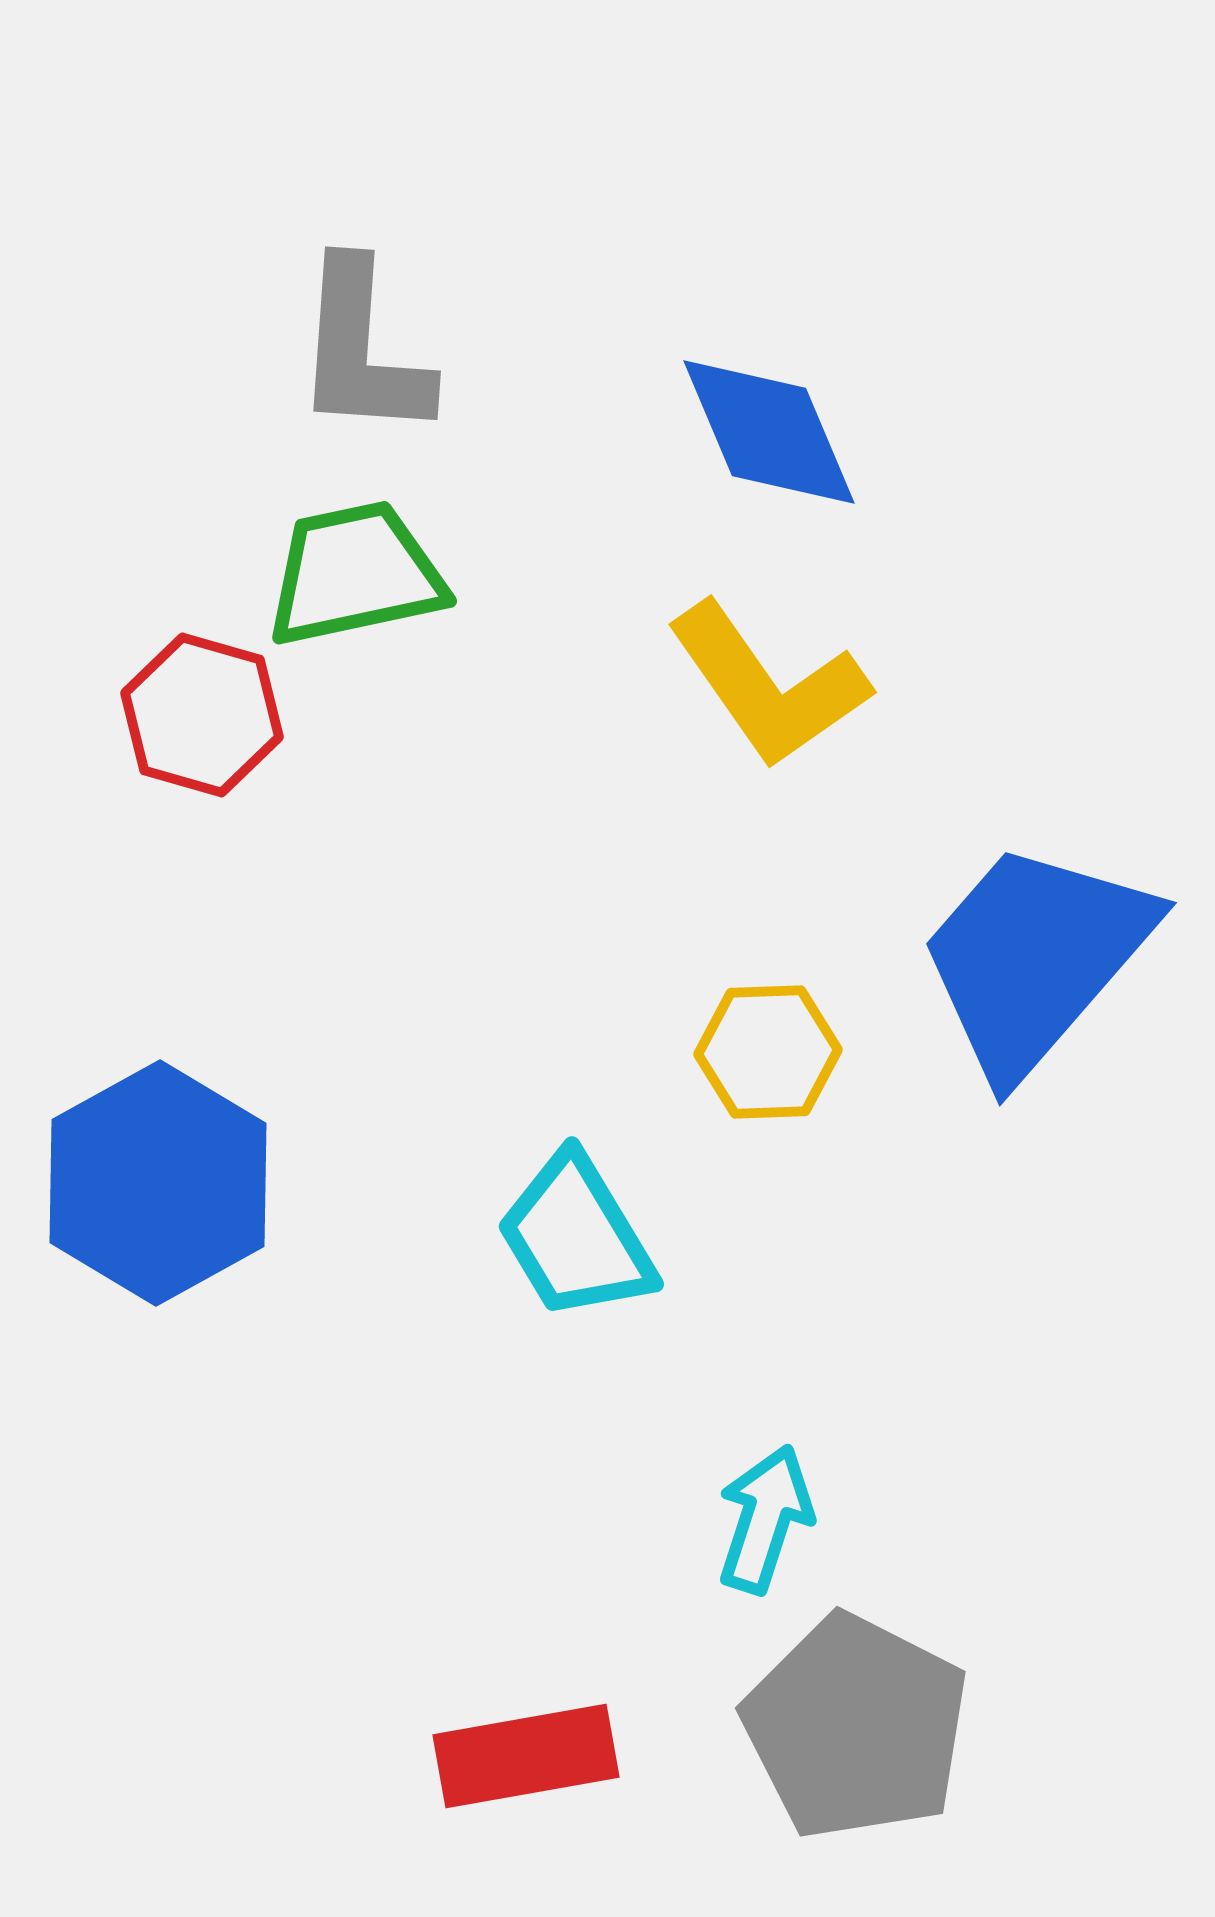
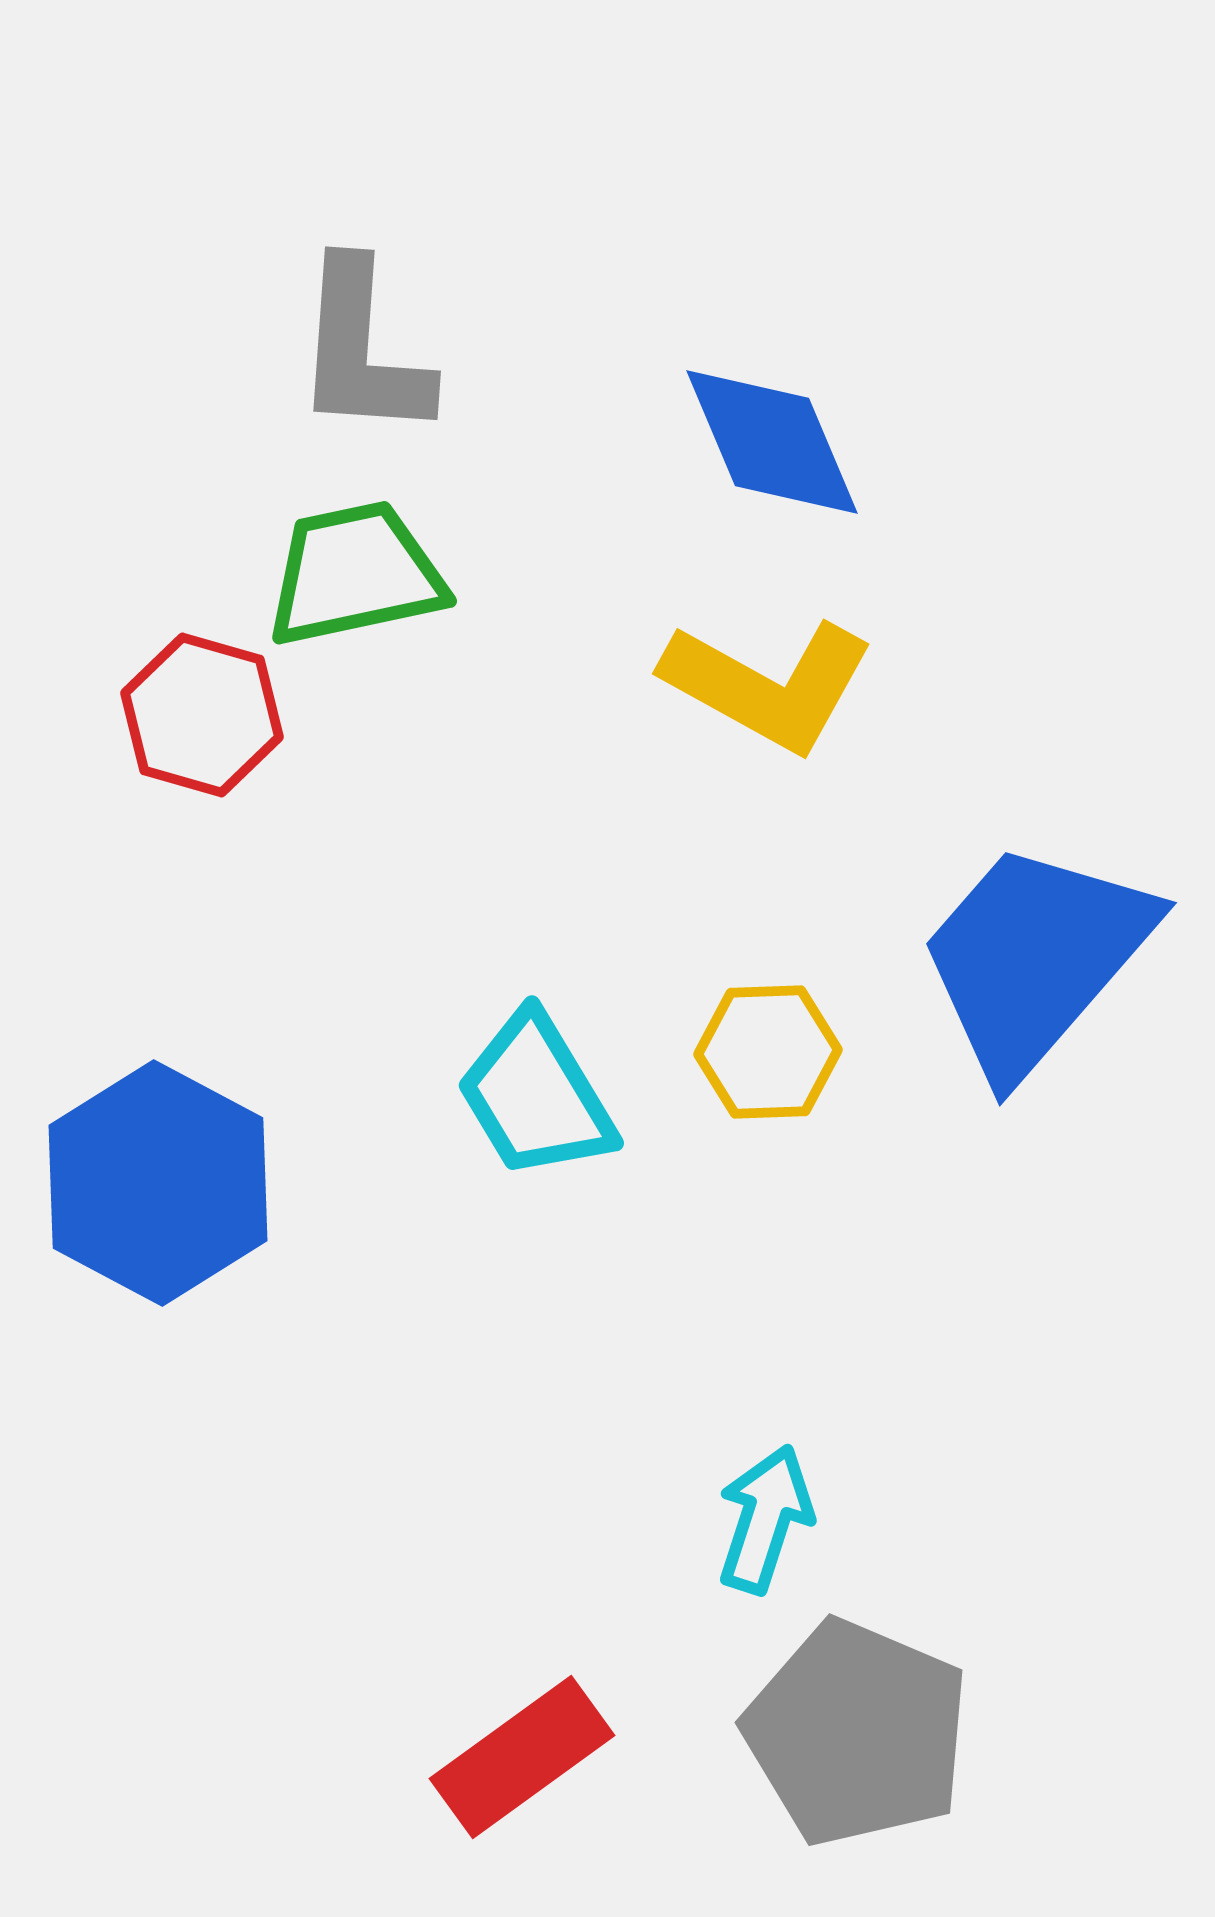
blue diamond: moved 3 px right, 10 px down
yellow L-shape: rotated 26 degrees counterclockwise
blue hexagon: rotated 3 degrees counterclockwise
cyan trapezoid: moved 40 px left, 141 px up
gray pentagon: moved 1 px right, 6 px down; rotated 4 degrees counterclockwise
red rectangle: moved 4 px left, 1 px down; rotated 26 degrees counterclockwise
